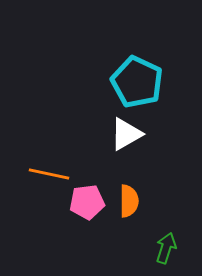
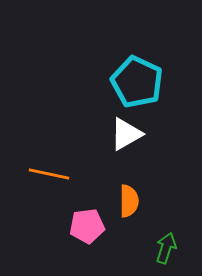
pink pentagon: moved 24 px down
